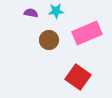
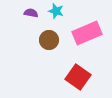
cyan star: rotated 21 degrees clockwise
